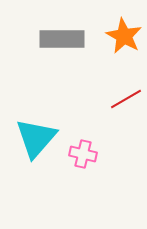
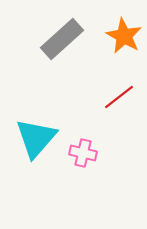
gray rectangle: rotated 42 degrees counterclockwise
red line: moved 7 px left, 2 px up; rotated 8 degrees counterclockwise
pink cross: moved 1 px up
